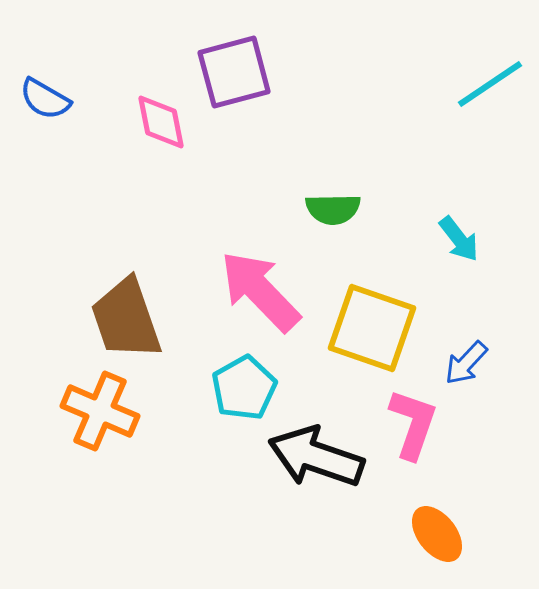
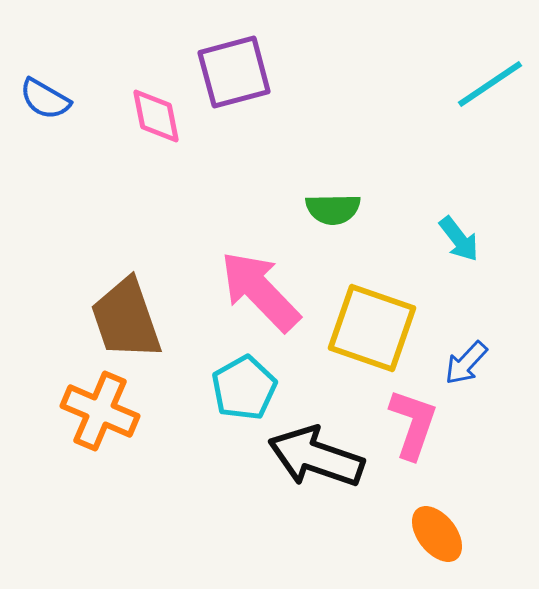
pink diamond: moved 5 px left, 6 px up
